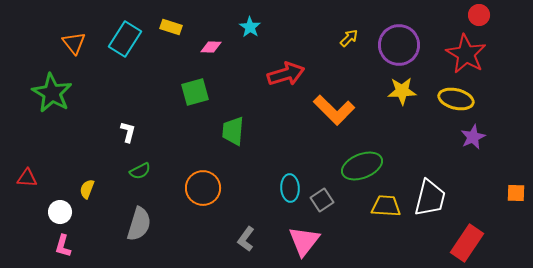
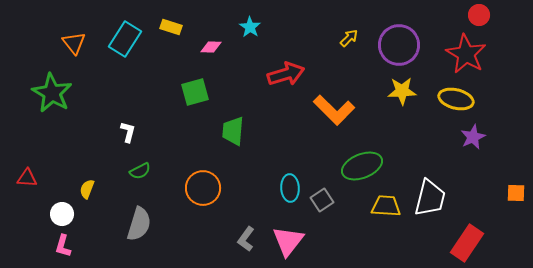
white circle: moved 2 px right, 2 px down
pink triangle: moved 16 px left
